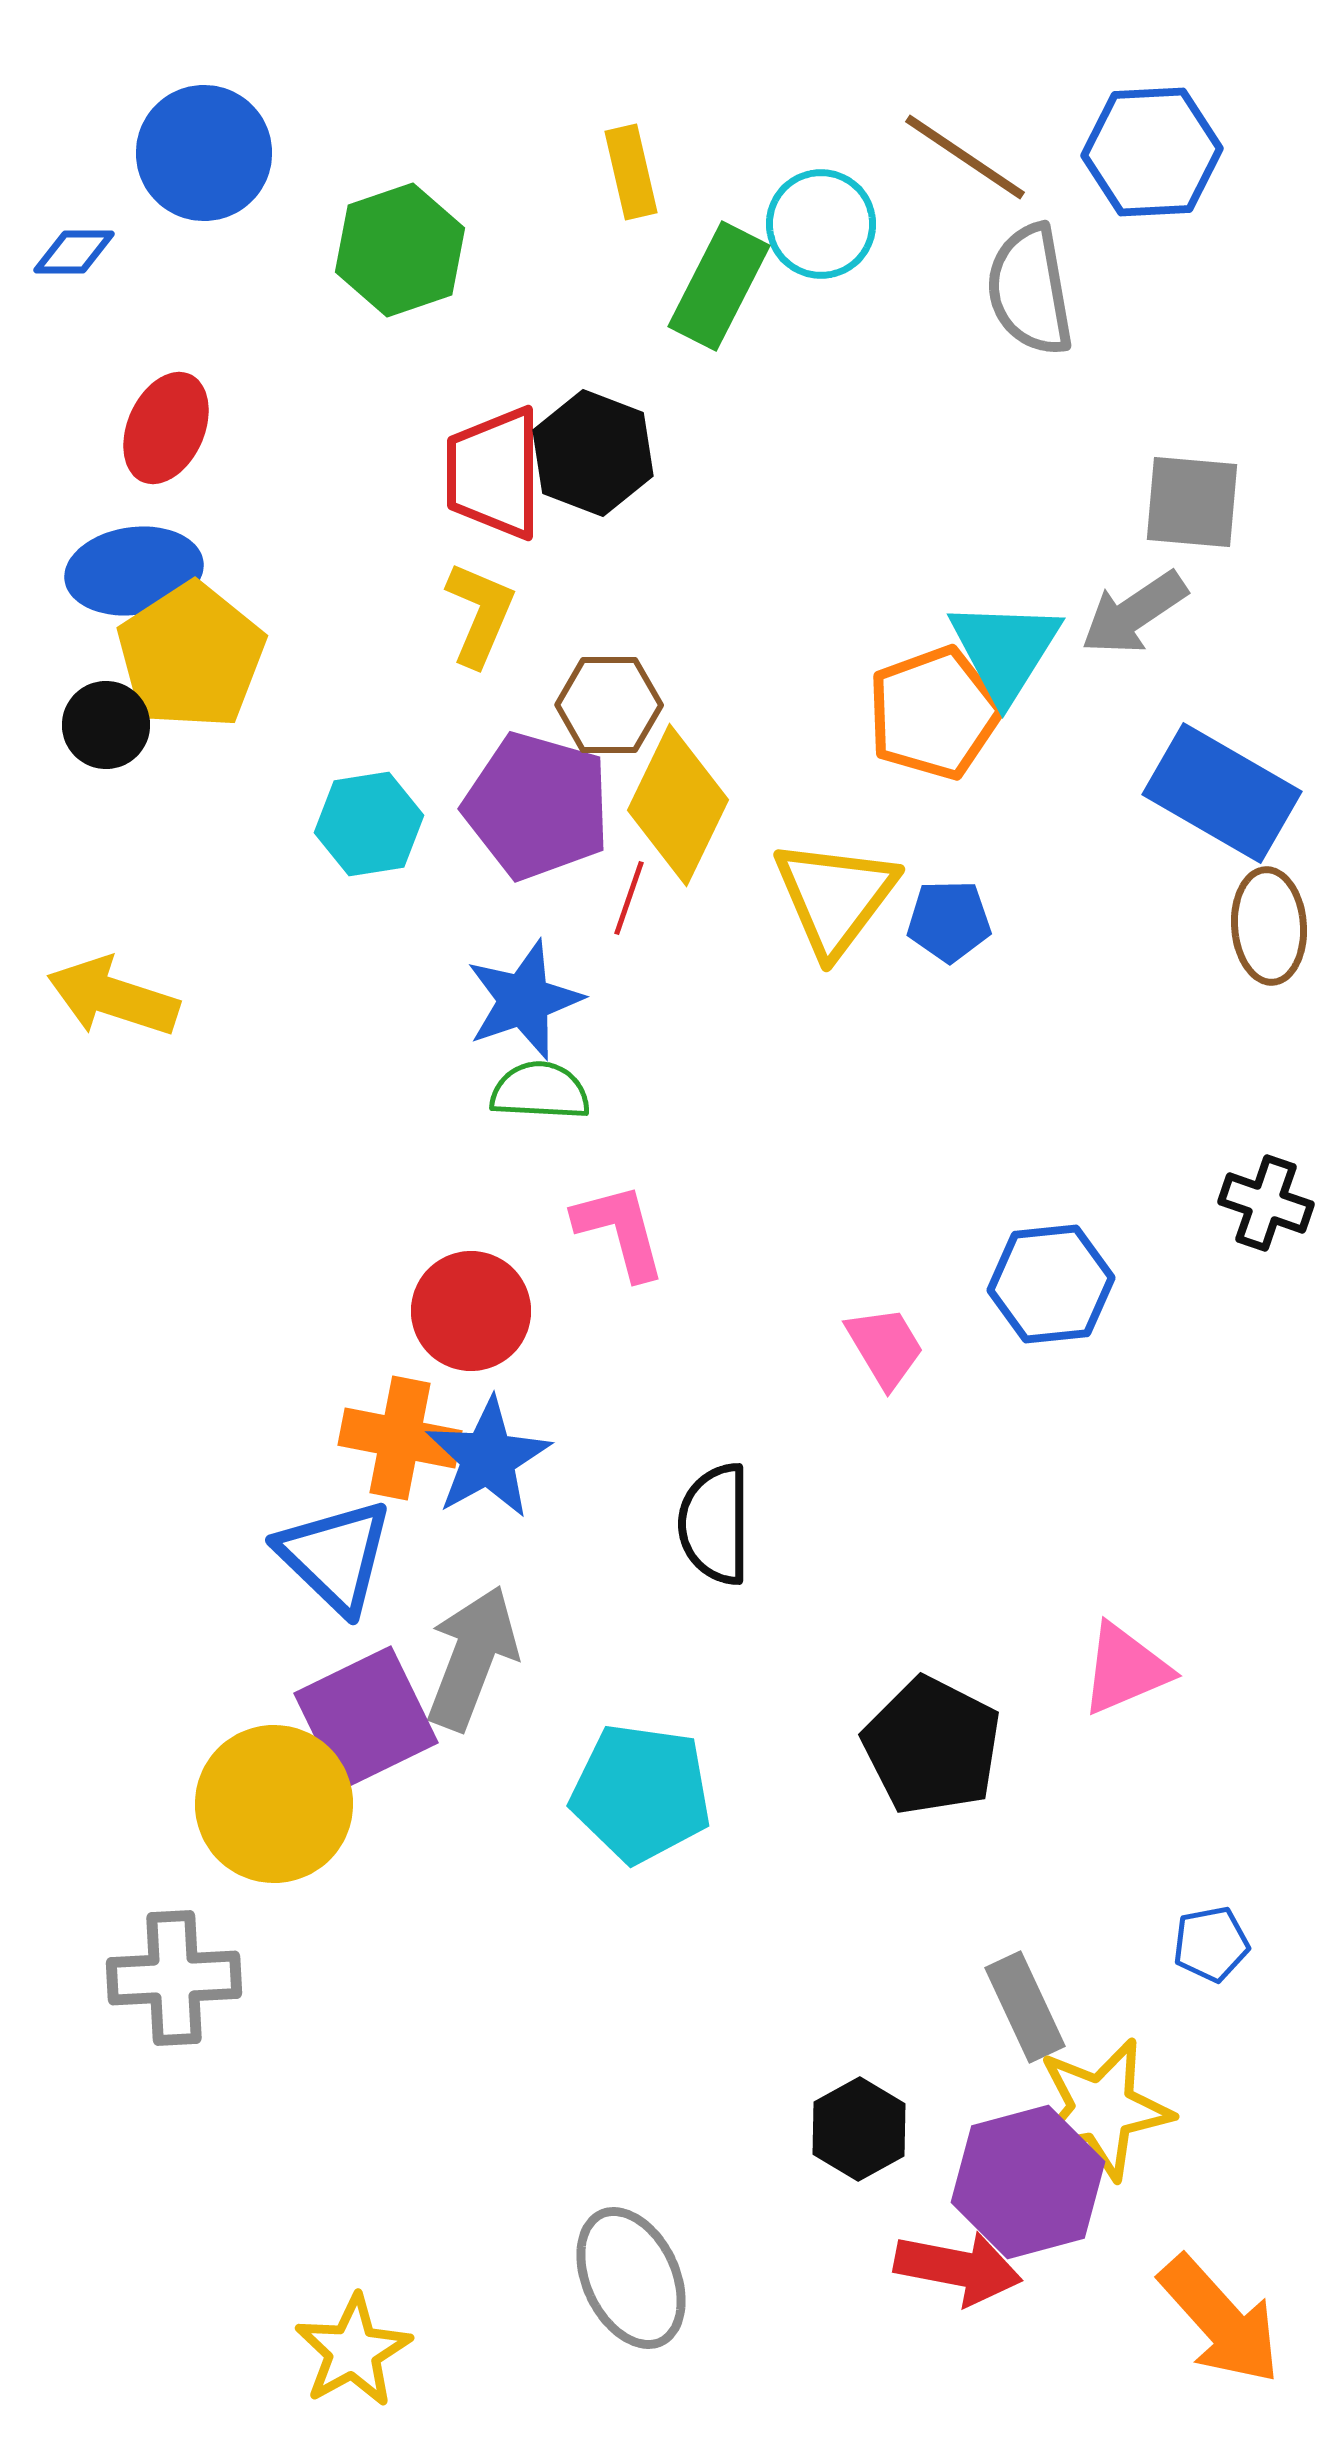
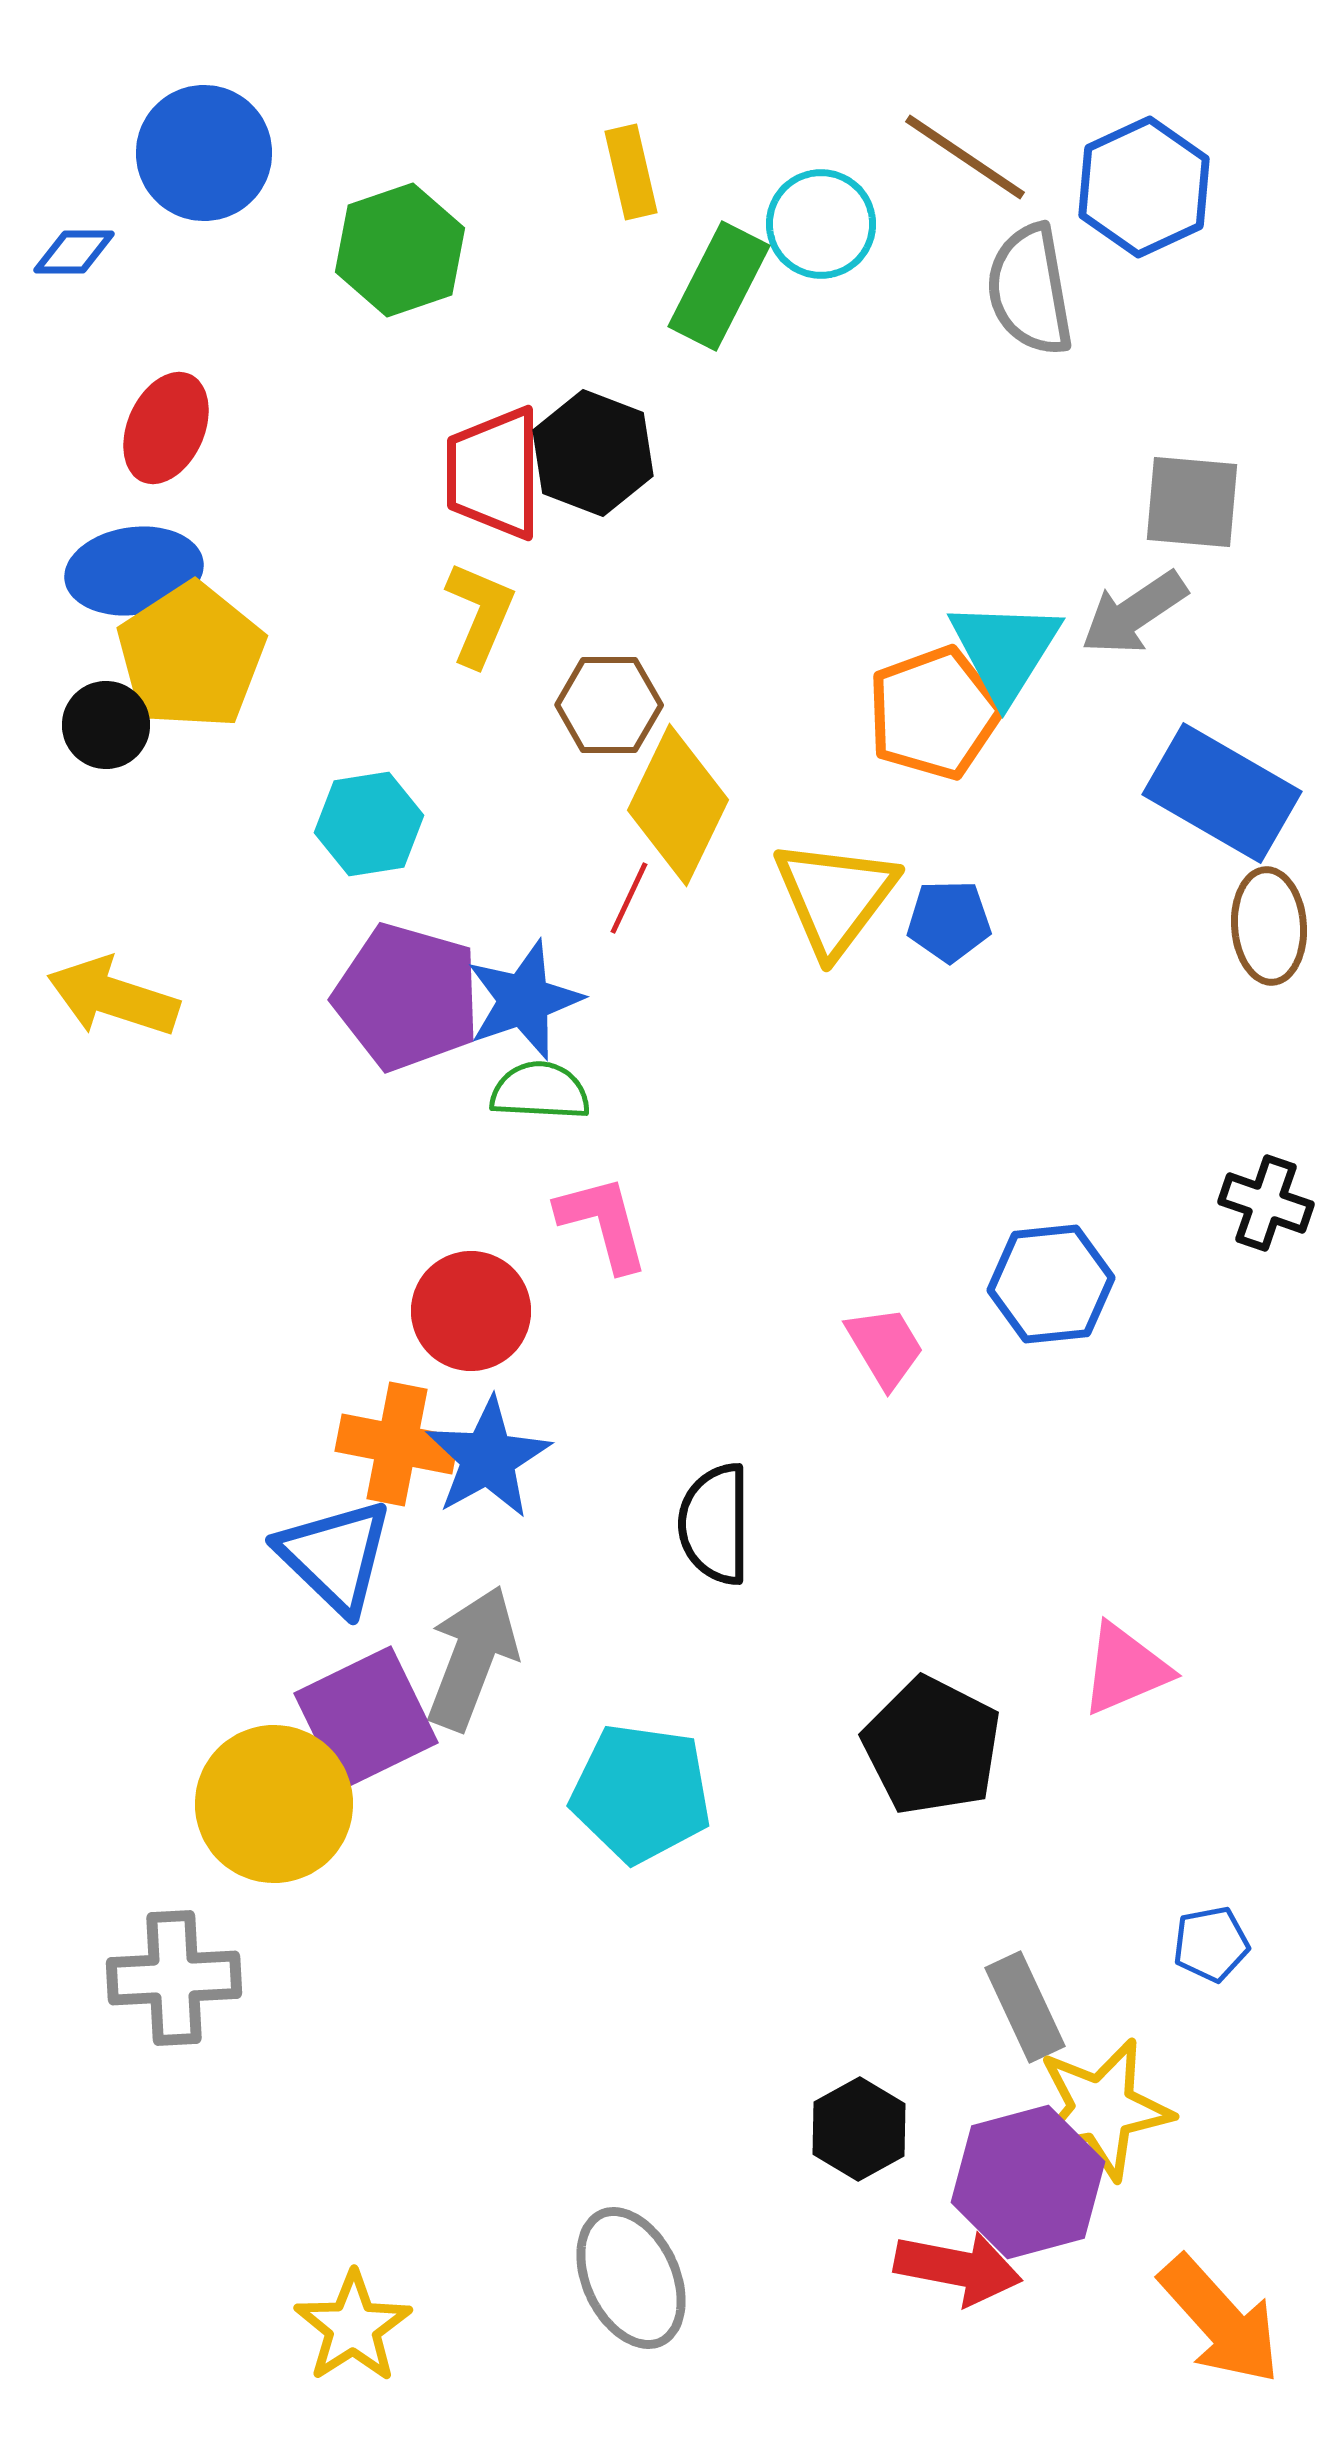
blue hexagon at (1152, 152): moved 8 px left, 35 px down; rotated 22 degrees counterclockwise
purple pentagon at (537, 806): moved 130 px left, 191 px down
red line at (629, 898): rotated 6 degrees clockwise
pink L-shape at (620, 1231): moved 17 px left, 8 px up
orange cross at (400, 1438): moved 3 px left, 6 px down
yellow star at (353, 2351): moved 24 px up; rotated 4 degrees counterclockwise
